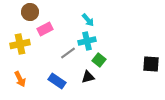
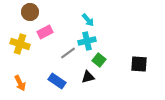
pink rectangle: moved 3 px down
yellow cross: rotated 30 degrees clockwise
black square: moved 12 px left
orange arrow: moved 4 px down
